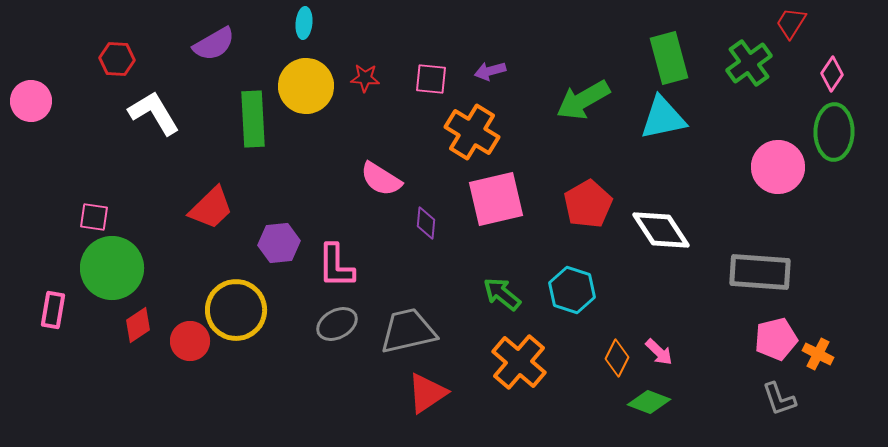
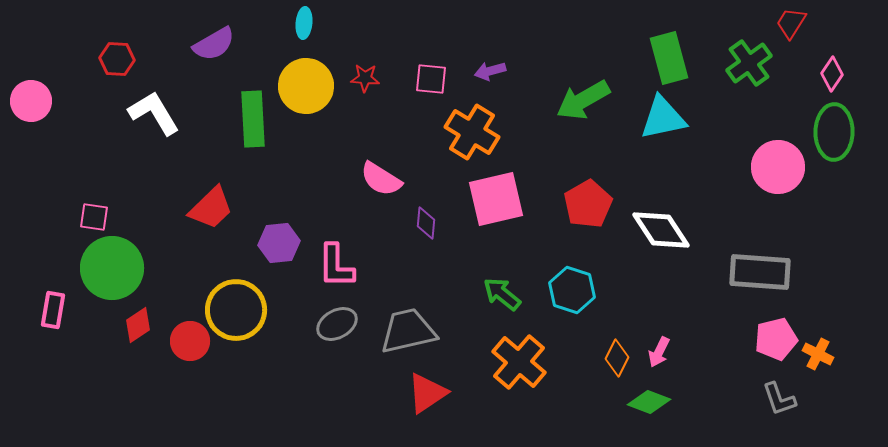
pink arrow at (659, 352): rotated 72 degrees clockwise
